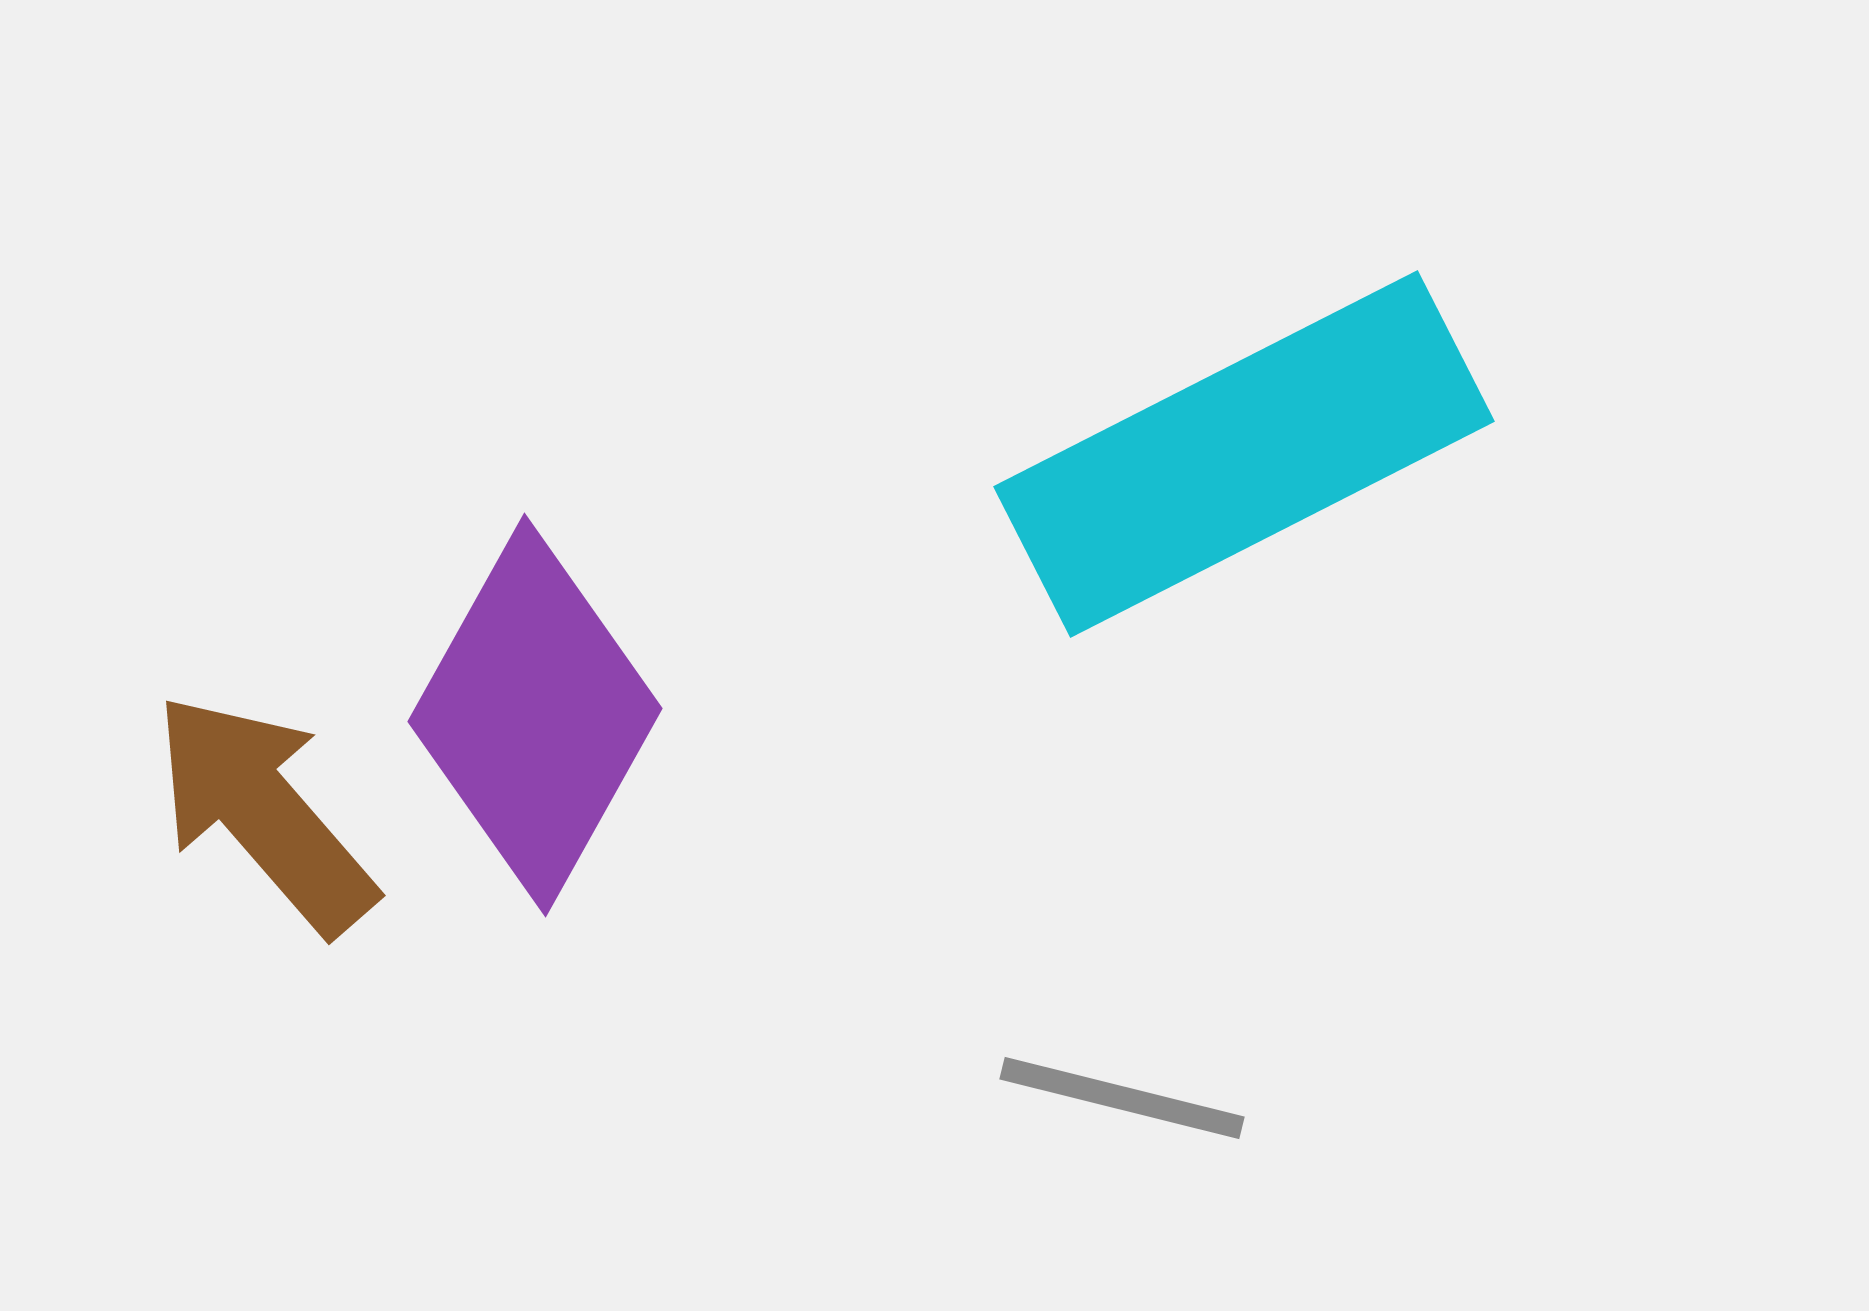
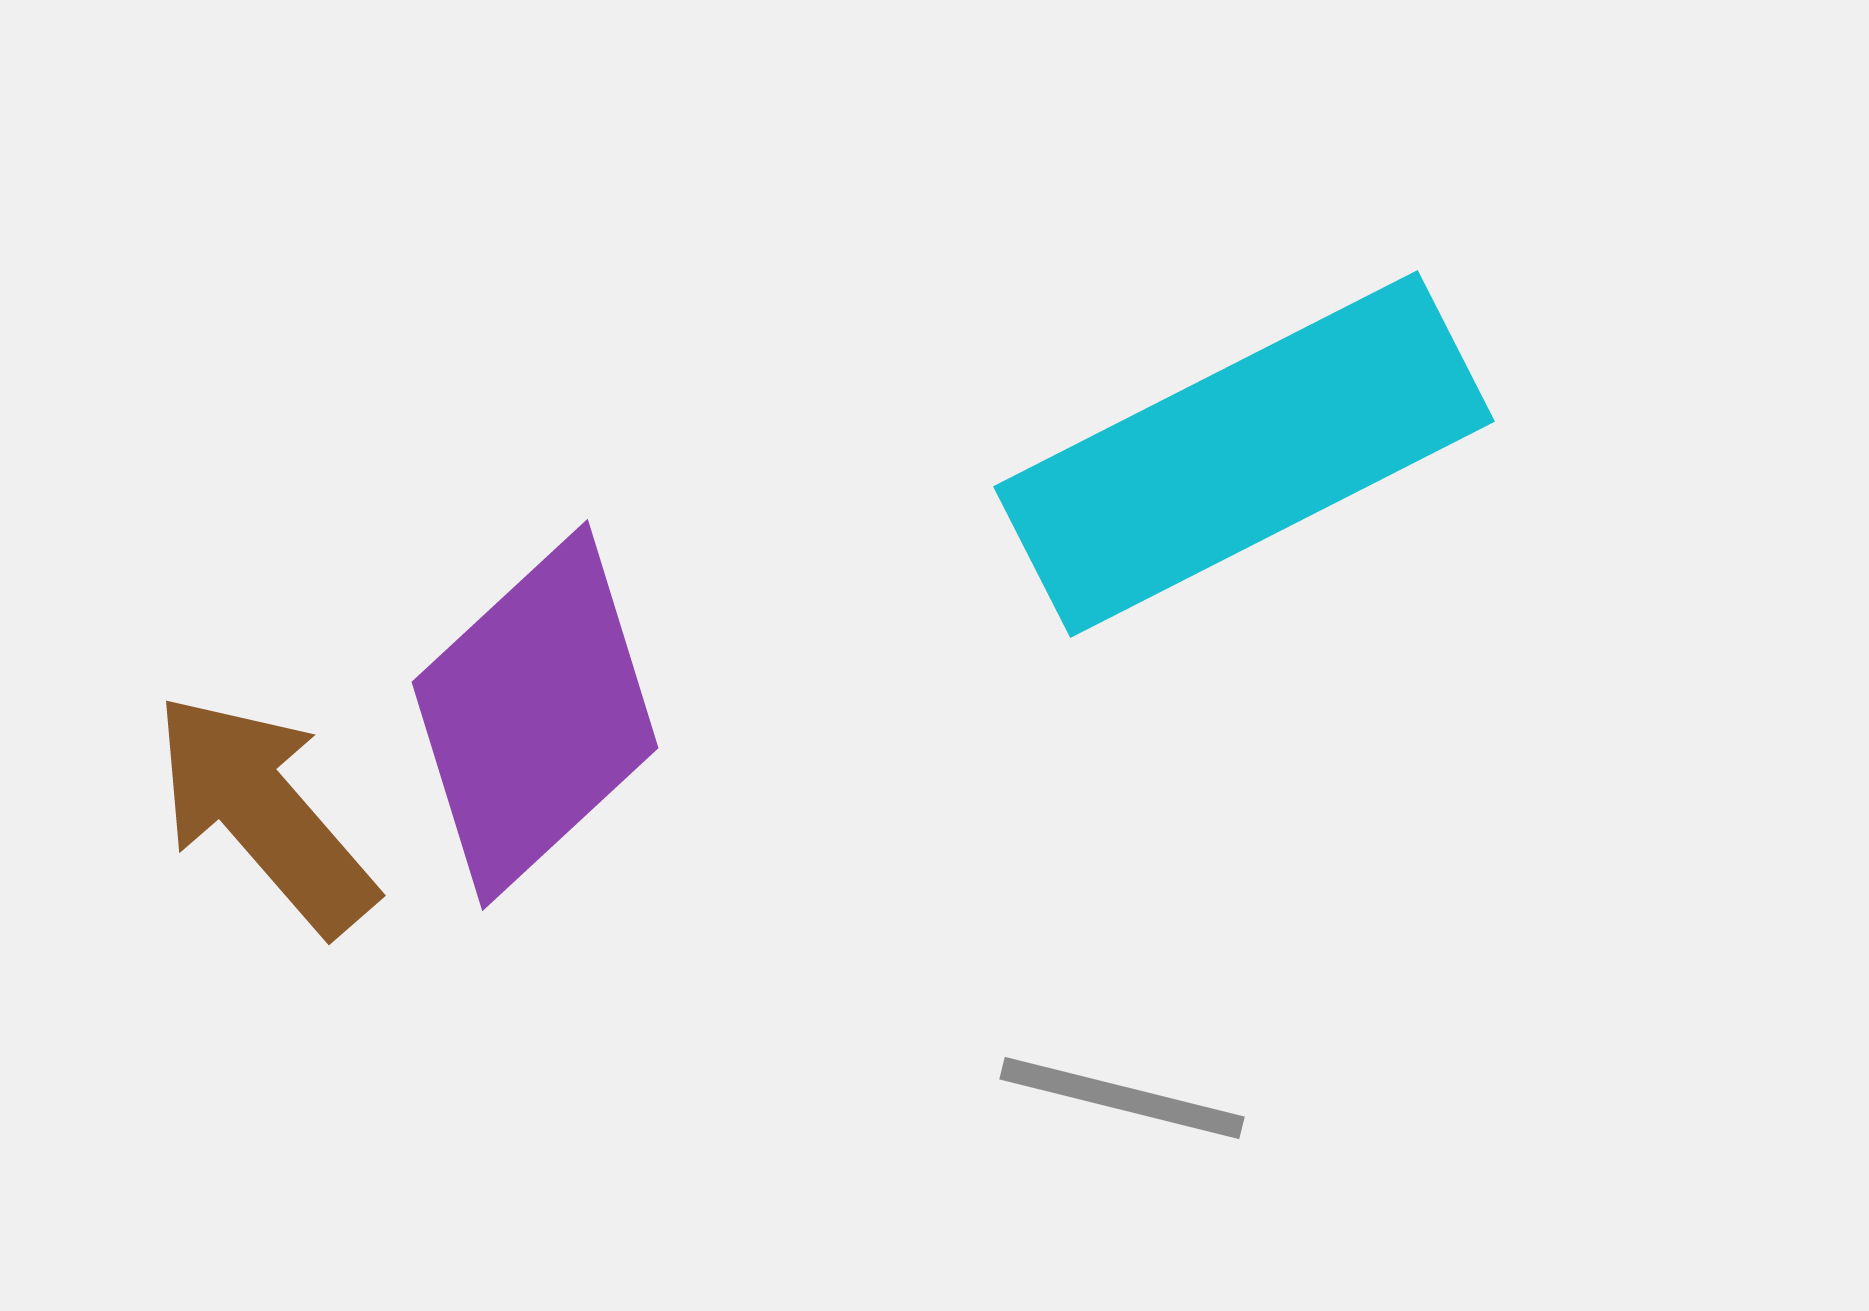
purple diamond: rotated 18 degrees clockwise
